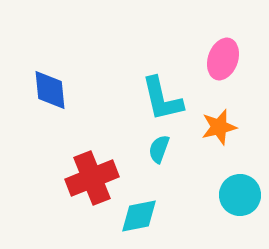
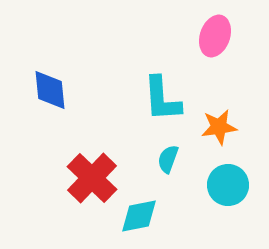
pink ellipse: moved 8 px left, 23 px up
cyan L-shape: rotated 9 degrees clockwise
orange star: rotated 6 degrees clockwise
cyan semicircle: moved 9 px right, 10 px down
red cross: rotated 24 degrees counterclockwise
cyan circle: moved 12 px left, 10 px up
